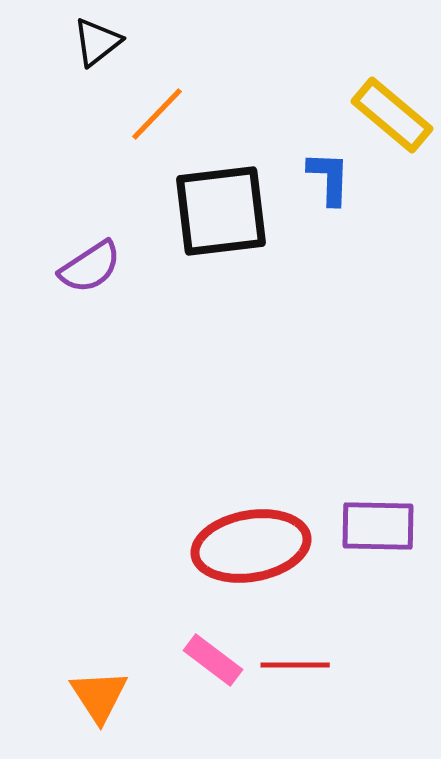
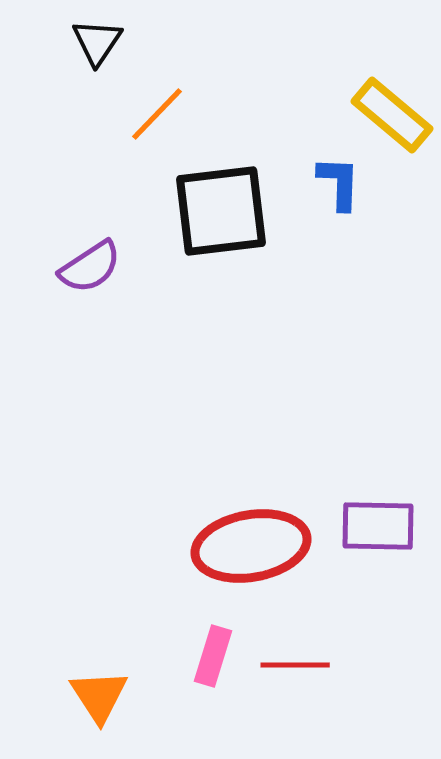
black triangle: rotated 18 degrees counterclockwise
blue L-shape: moved 10 px right, 5 px down
pink rectangle: moved 4 px up; rotated 70 degrees clockwise
